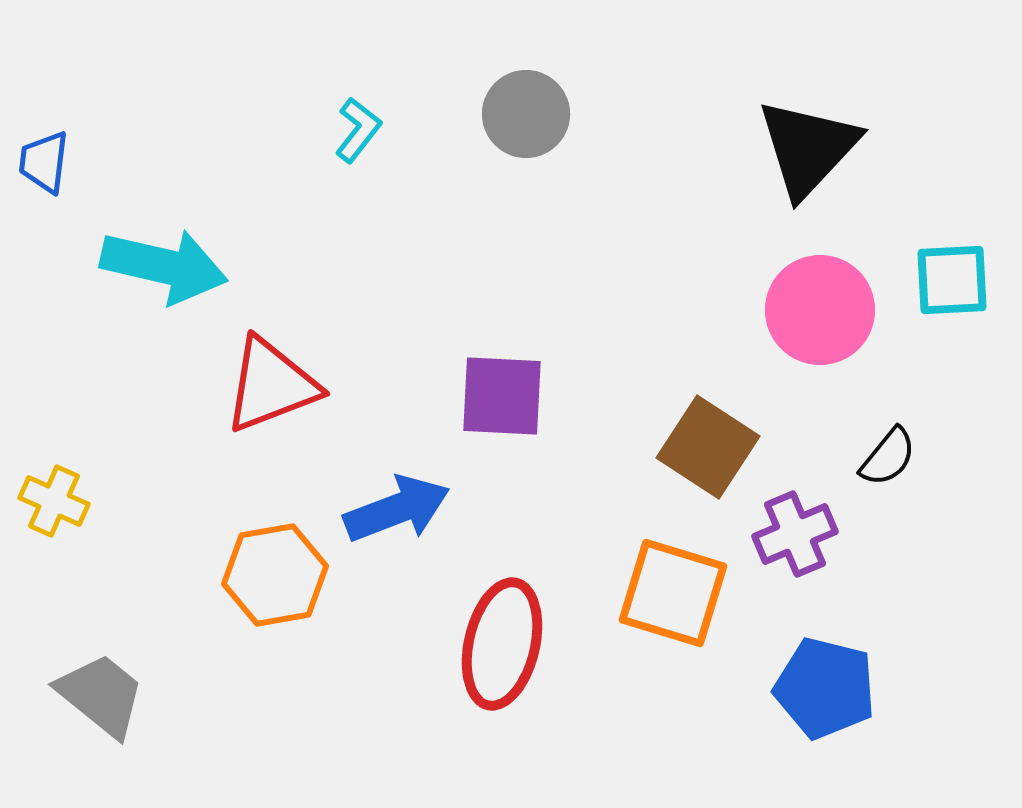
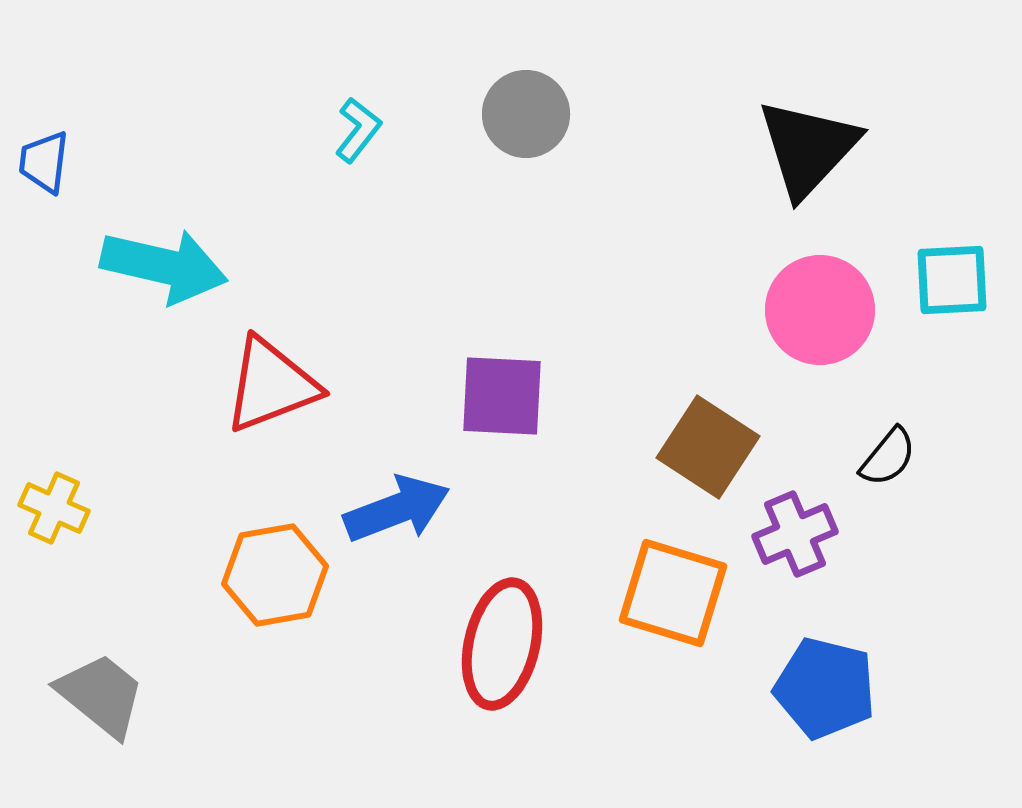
yellow cross: moved 7 px down
